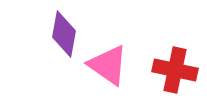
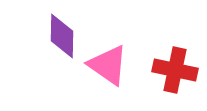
purple diamond: moved 2 px left, 2 px down; rotated 9 degrees counterclockwise
